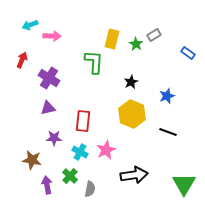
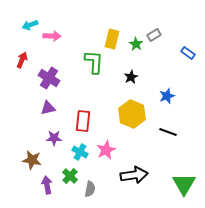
black star: moved 5 px up
